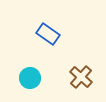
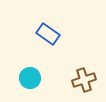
brown cross: moved 3 px right, 3 px down; rotated 30 degrees clockwise
